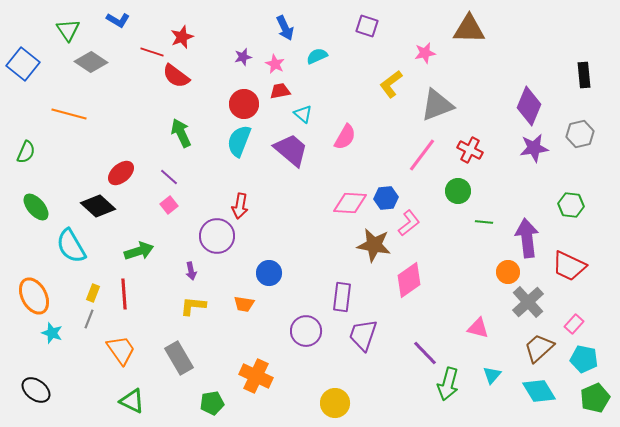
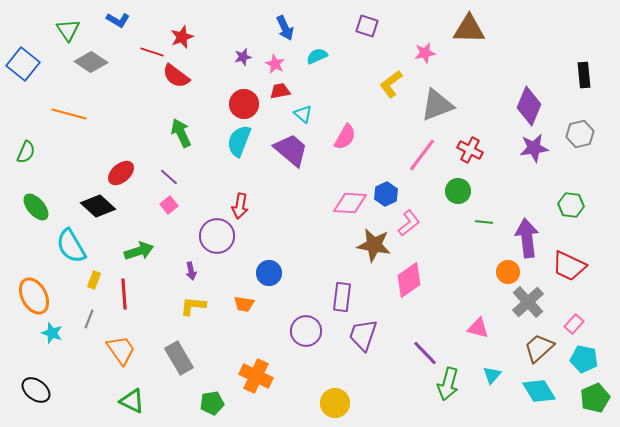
blue hexagon at (386, 198): moved 4 px up; rotated 20 degrees counterclockwise
yellow rectangle at (93, 293): moved 1 px right, 13 px up
